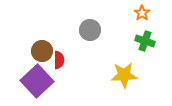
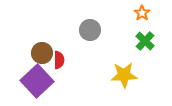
green cross: rotated 24 degrees clockwise
brown circle: moved 2 px down
